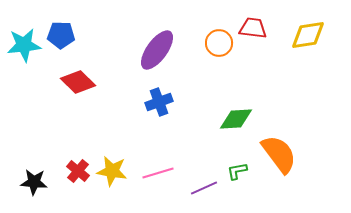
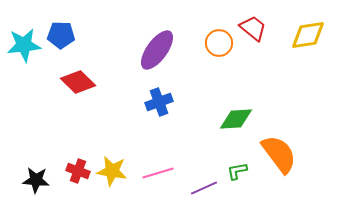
red trapezoid: rotated 32 degrees clockwise
red cross: rotated 20 degrees counterclockwise
black star: moved 2 px right, 2 px up
